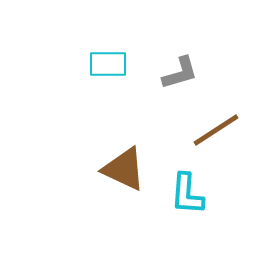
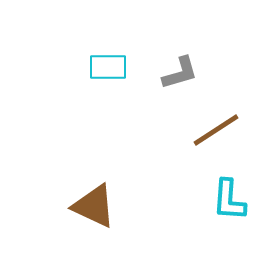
cyan rectangle: moved 3 px down
brown triangle: moved 30 px left, 37 px down
cyan L-shape: moved 42 px right, 6 px down
